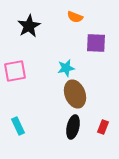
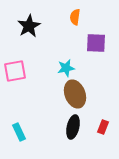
orange semicircle: rotated 77 degrees clockwise
cyan rectangle: moved 1 px right, 6 px down
